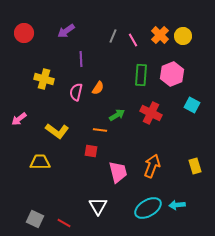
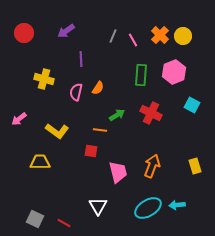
pink hexagon: moved 2 px right, 2 px up
